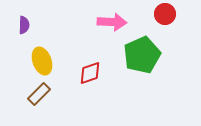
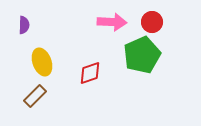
red circle: moved 13 px left, 8 px down
yellow ellipse: moved 1 px down
brown rectangle: moved 4 px left, 2 px down
